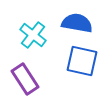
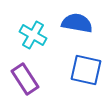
cyan cross: rotated 8 degrees counterclockwise
blue square: moved 4 px right, 9 px down
